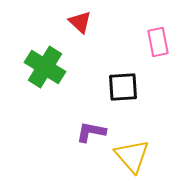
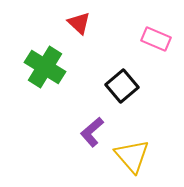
red triangle: moved 1 px left, 1 px down
pink rectangle: moved 2 px left, 3 px up; rotated 56 degrees counterclockwise
black square: moved 1 px left, 1 px up; rotated 36 degrees counterclockwise
purple L-shape: moved 1 px right; rotated 52 degrees counterclockwise
